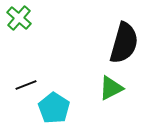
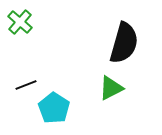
green cross: moved 1 px right, 4 px down
